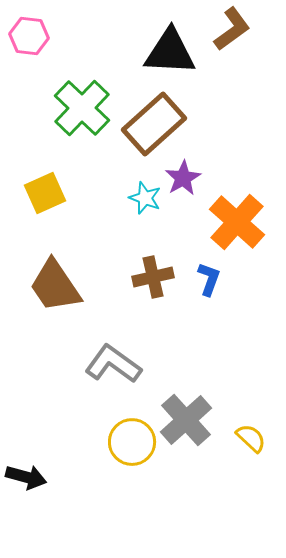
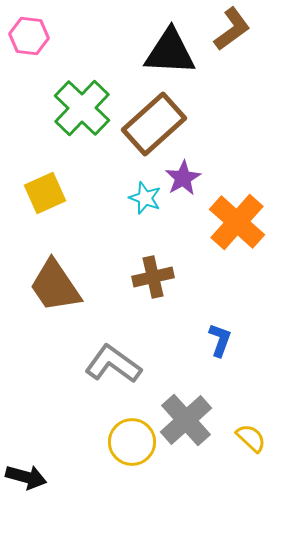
blue L-shape: moved 11 px right, 61 px down
